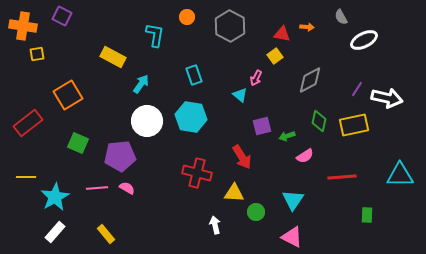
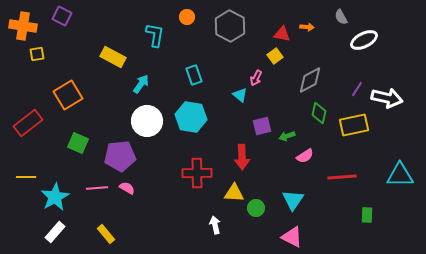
green diamond at (319, 121): moved 8 px up
red arrow at (242, 157): rotated 30 degrees clockwise
red cross at (197, 173): rotated 16 degrees counterclockwise
green circle at (256, 212): moved 4 px up
